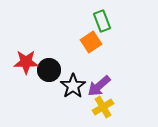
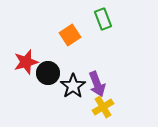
green rectangle: moved 1 px right, 2 px up
orange square: moved 21 px left, 7 px up
red star: rotated 15 degrees counterclockwise
black circle: moved 1 px left, 3 px down
purple arrow: moved 2 px left, 2 px up; rotated 70 degrees counterclockwise
